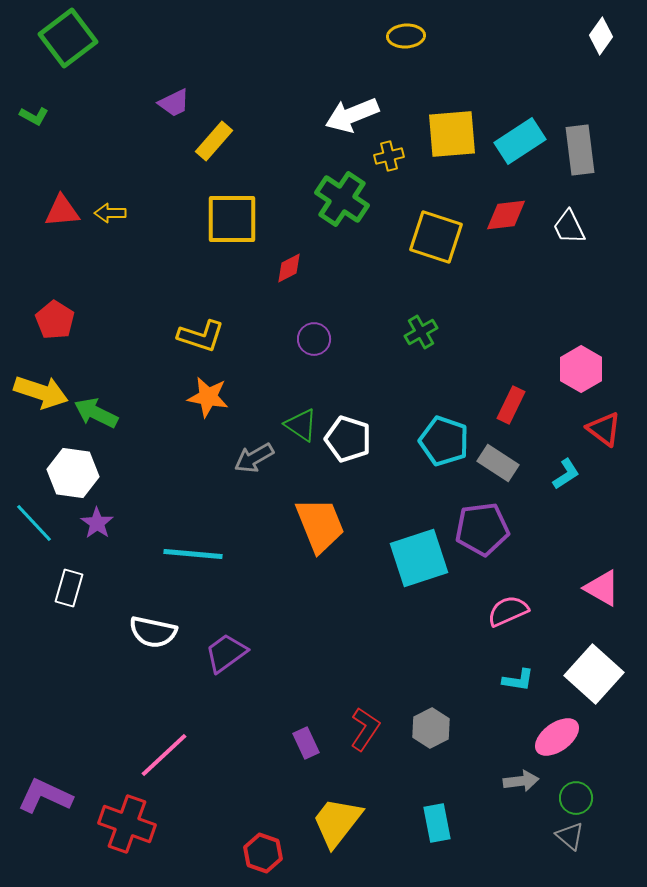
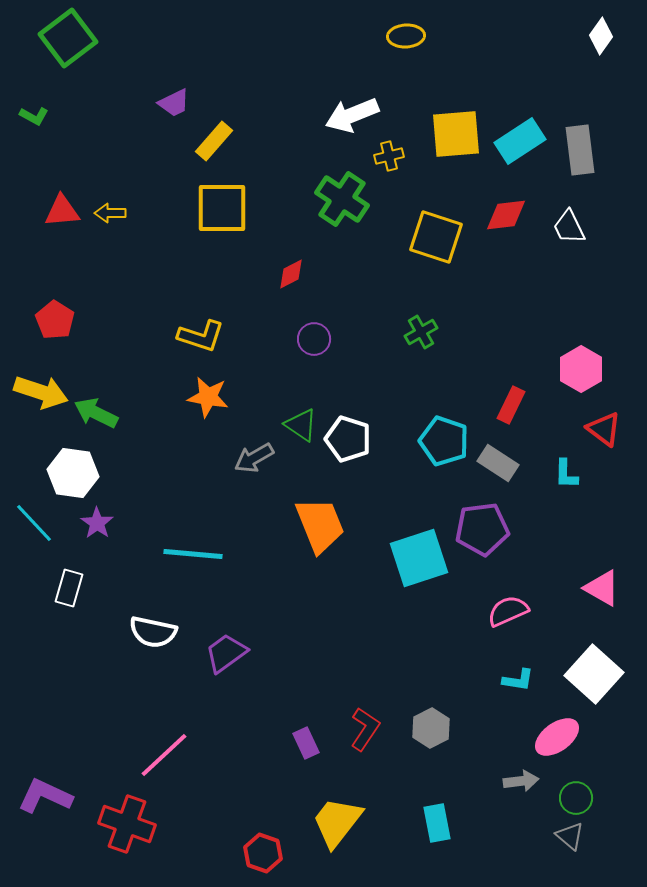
yellow square at (452, 134): moved 4 px right
yellow square at (232, 219): moved 10 px left, 11 px up
red diamond at (289, 268): moved 2 px right, 6 px down
cyan L-shape at (566, 474): rotated 124 degrees clockwise
